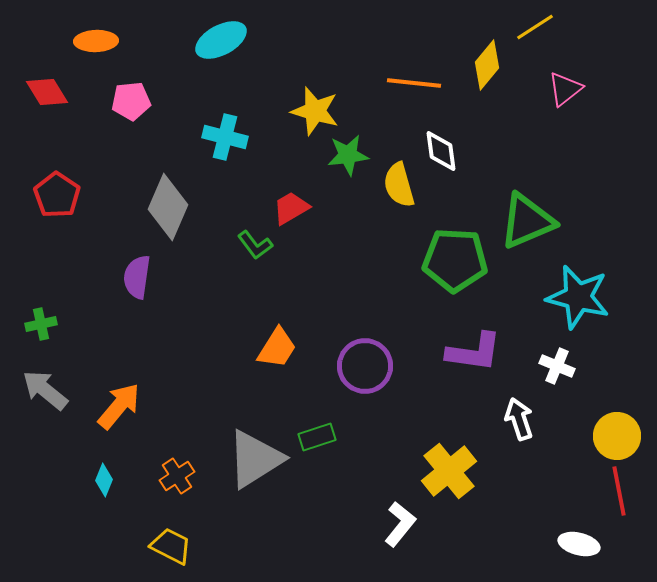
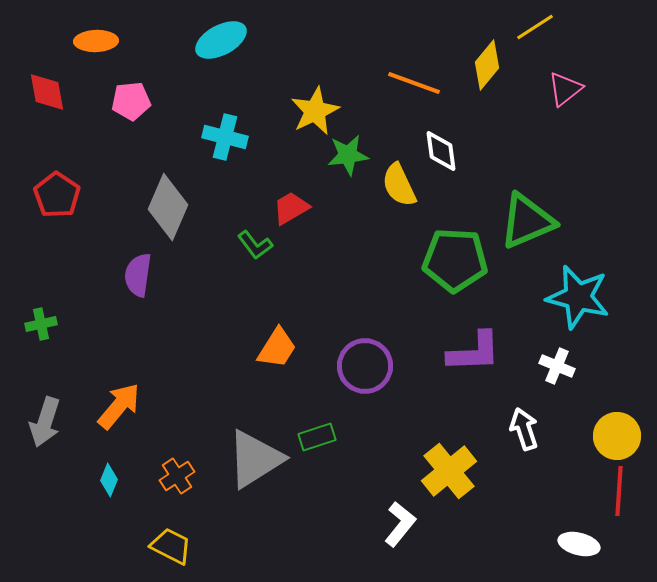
orange line: rotated 14 degrees clockwise
red diamond: rotated 21 degrees clockwise
yellow star: rotated 30 degrees clockwise
yellow semicircle: rotated 9 degrees counterclockwise
purple semicircle: moved 1 px right, 2 px up
purple L-shape: rotated 10 degrees counterclockwise
gray arrow: moved 32 px down; rotated 111 degrees counterclockwise
white arrow: moved 5 px right, 10 px down
cyan diamond: moved 5 px right
red line: rotated 15 degrees clockwise
